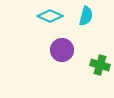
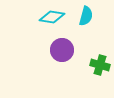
cyan diamond: moved 2 px right, 1 px down; rotated 15 degrees counterclockwise
